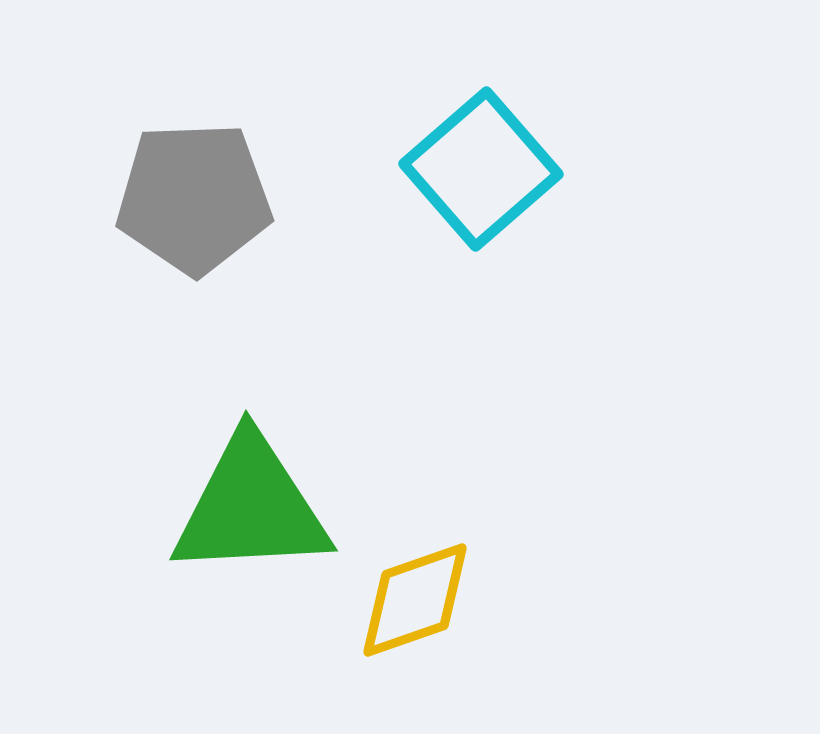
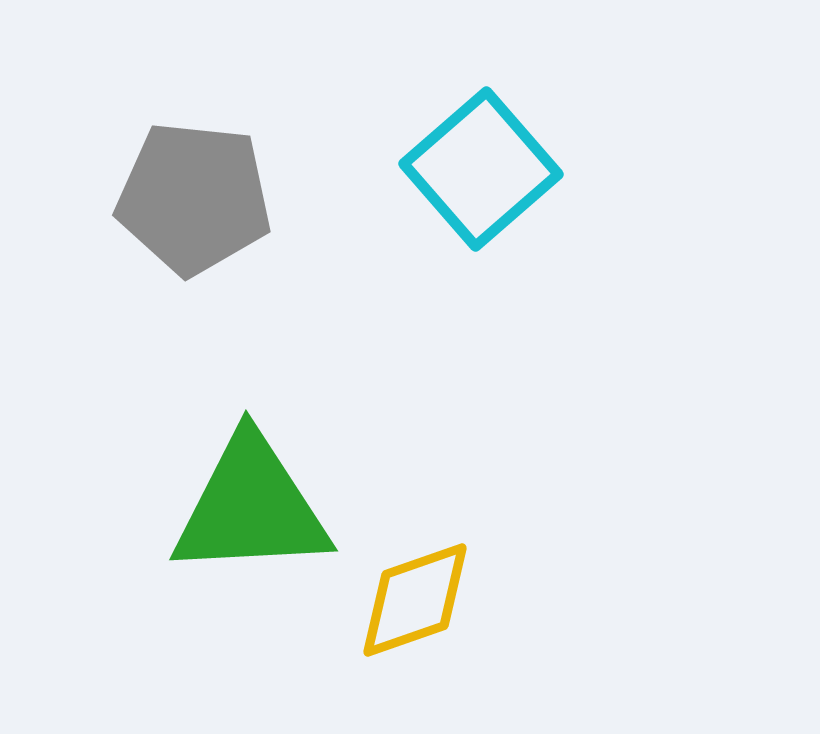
gray pentagon: rotated 8 degrees clockwise
